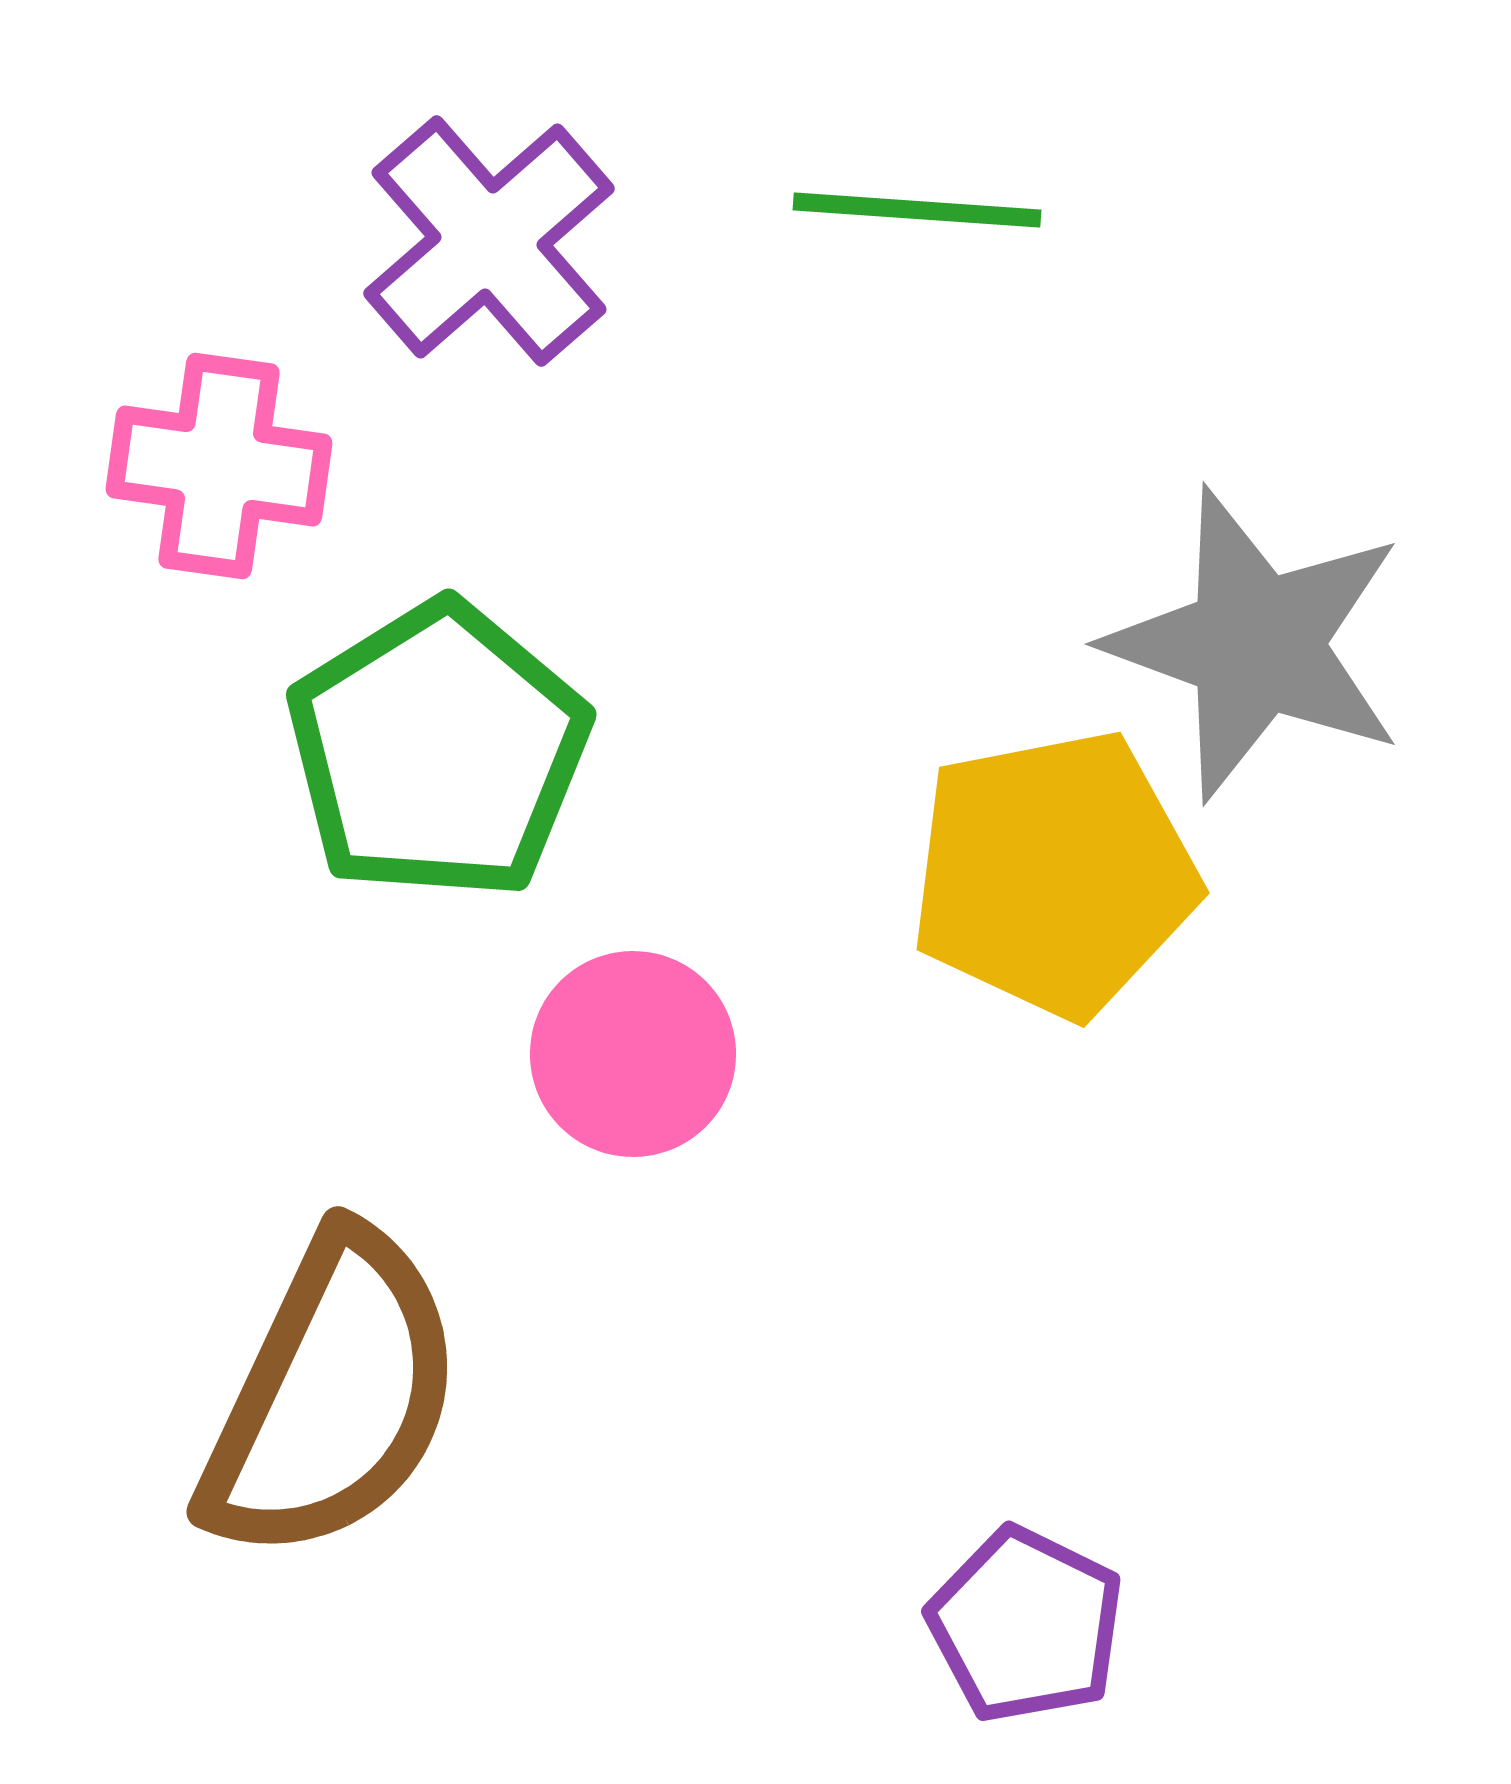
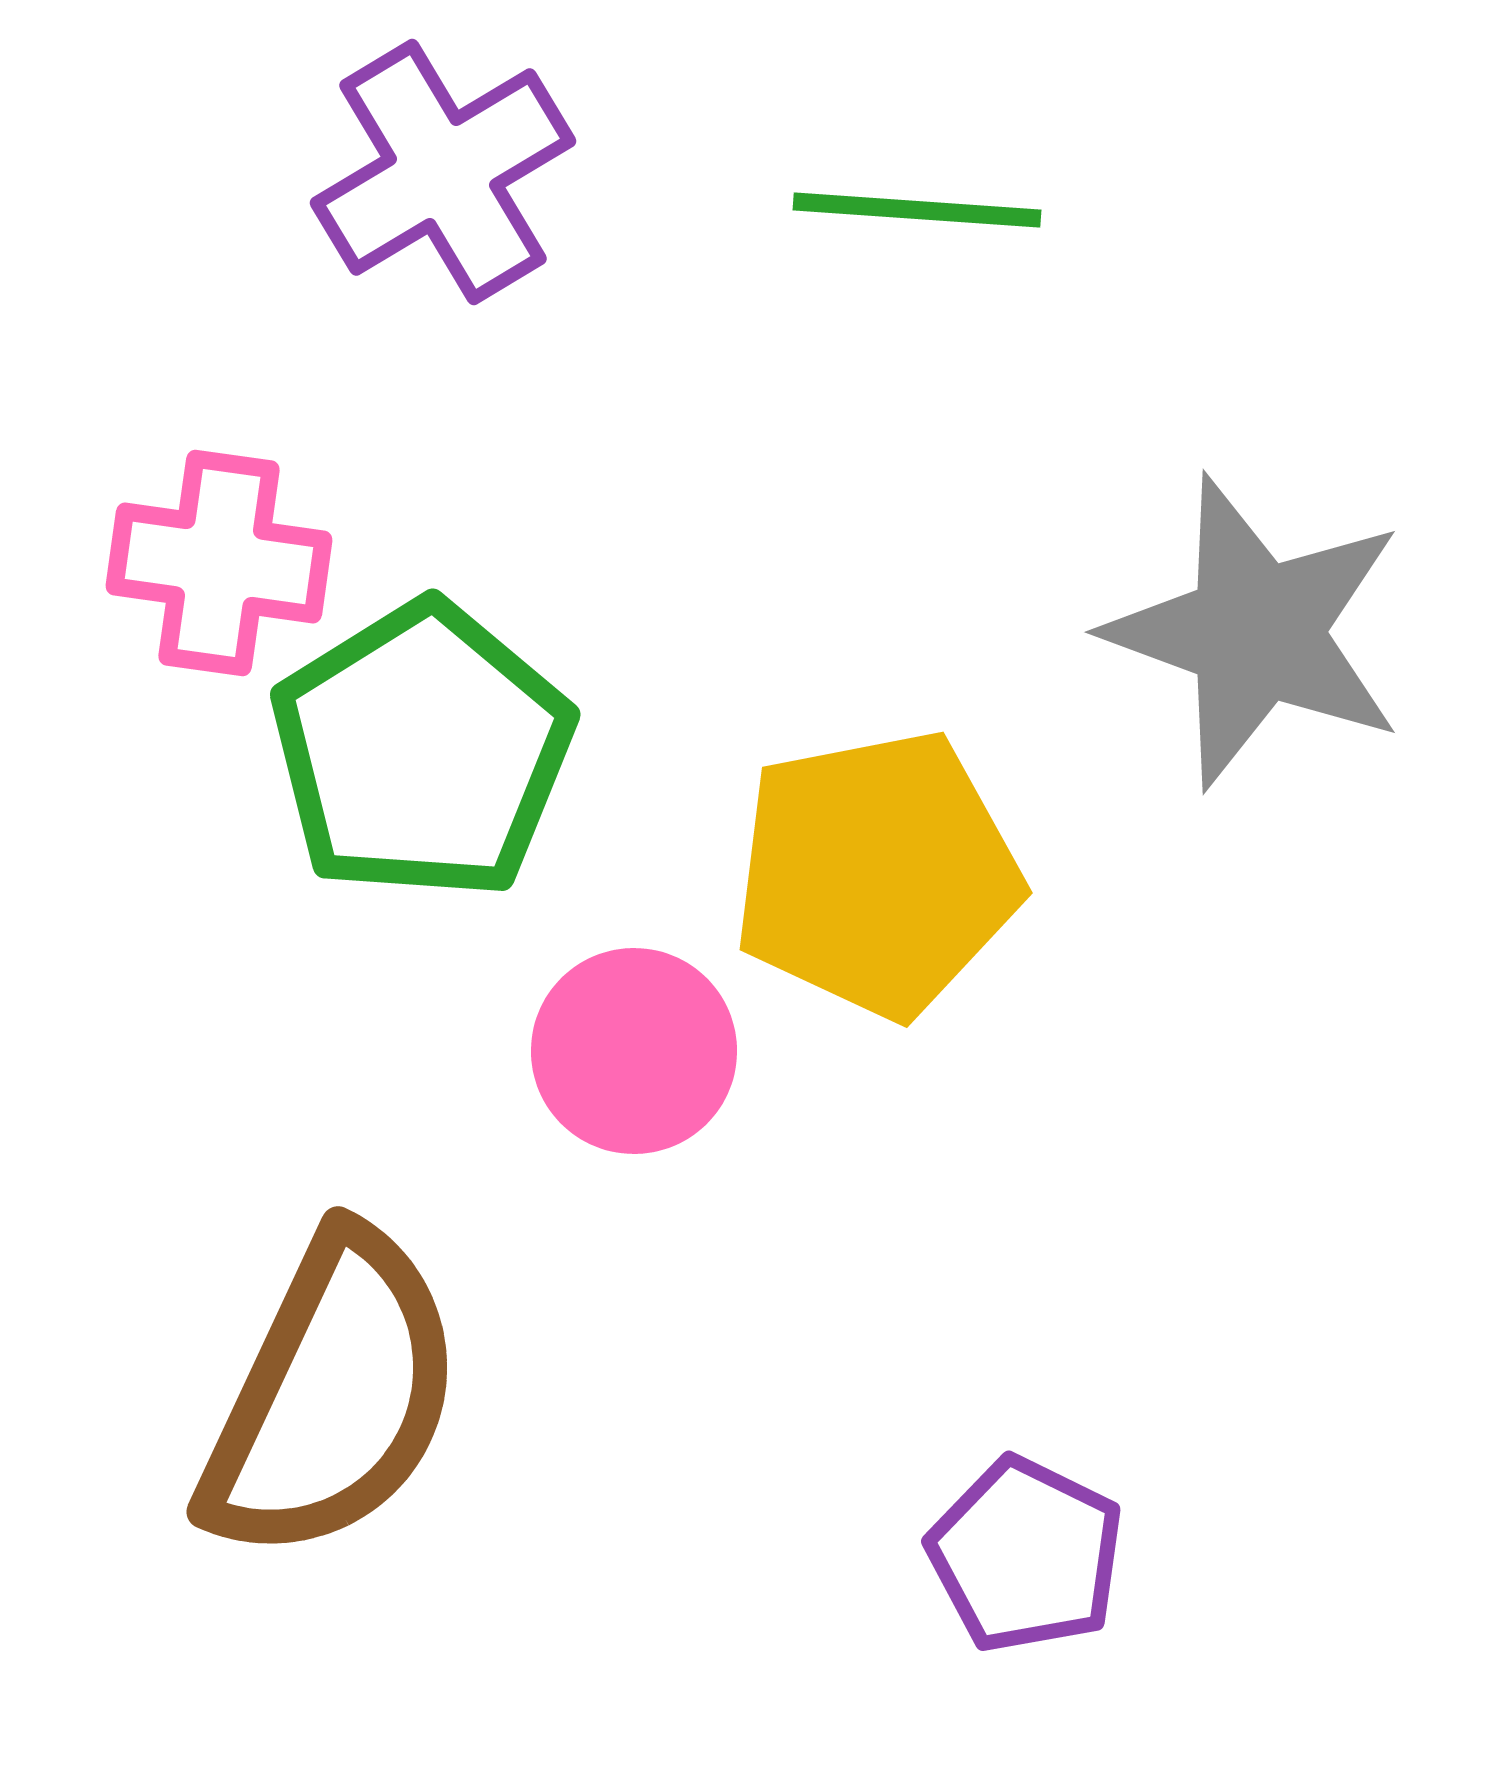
purple cross: moved 46 px left, 69 px up; rotated 10 degrees clockwise
pink cross: moved 97 px down
gray star: moved 12 px up
green pentagon: moved 16 px left
yellow pentagon: moved 177 px left
pink circle: moved 1 px right, 3 px up
purple pentagon: moved 70 px up
